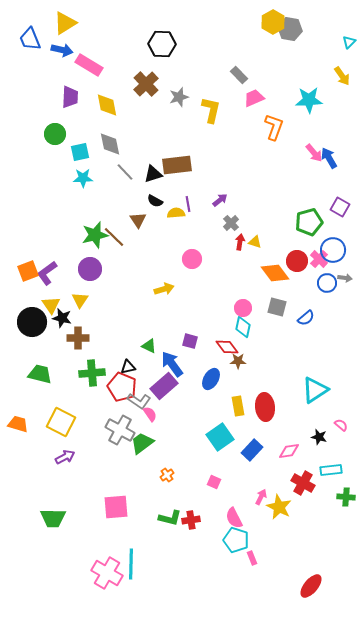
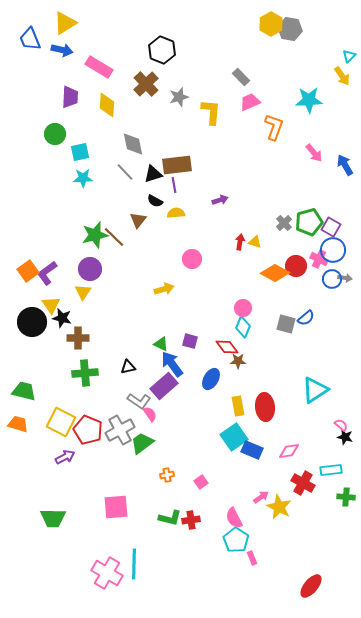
yellow hexagon at (273, 22): moved 2 px left, 2 px down
cyan triangle at (349, 42): moved 14 px down
black hexagon at (162, 44): moved 6 px down; rotated 20 degrees clockwise
pink rectangle at (89, 65): moved 10 px right, 2 px down
gray rectangle at (239, 75): moved 2 px right, 2 px down
pink trapezoid at (254, 98): moved 4 px left, 4 px down
yellow diamond at (107, 105): rotated 15 degrees clockwise
yellow L-shape at (211, 110): moved 2 px down; rotated 8 degrees counterclockwise
gray diamond at (110, 144): moved 23 px right
blue arrow at (329, 158): moved 16 px right, 7 px down
purple arrow at (220, 200): rotated 21 degrees clockwise
purple line at (188, 204): moved 14 px left, 19 px up
purple square at (340, 207): moved 9 px left, 20 px down
brown triangle at (138, 220): rotated 12 degrees clockwise
gray cross at (231, 223): moved 53 px right
pink cross at (319, 259): rotated 18 degrees counterclockwise
red circle at (297, 261): moved 1 px left, 5 px down
orange square at (28, 271): rotated 15 degrees counterclockwise
orange diamond at (275, 273): rotated 24 degrees counterclockwise
blue circle at (327, 283): moved 5 px right, 4 px up
yellow triangle at (80, 300): moved 3 px right, 8 px up
gray square at (277, 307): moved 9 px right, 17 px down
cyan diamond at (243, 327): rotated 10 degrees clockwise
green triangle at (149, 346): moved 12 px right, 2 px up
green cross at (92, 373): moved 7 px left
green trapezoid at (40, 374): moved 16 px left, 17 px down
red pentagon at (122, 387): moved 34 px left, 43 px down
gray cross at (120, 430): rotated 32 degrees clockwise
cyan square at (220, 437): moved 14 px right
black star at (319, 437): moved 26 px right
blue rectangle at (252, 450): rotated 70 degrees clockwise
orange cross at (167, 475): rotated 24 degrees clockwise
pink square at (214, 482): moved 13 px left; rotated 32 degrees clockwise
pink arrow at (261, 497): rotated 28 degrees clockwise
cyan pentagon at (236, 540): rotated 15 degrees clockwise
cyan line at (131, 564): moved 3 px right
